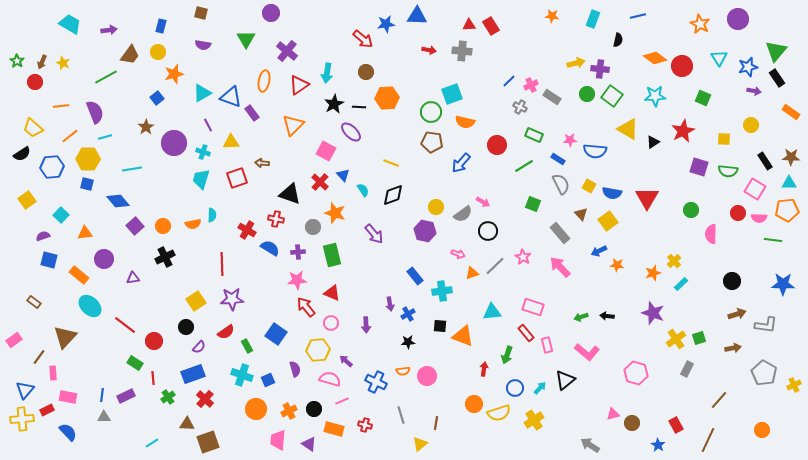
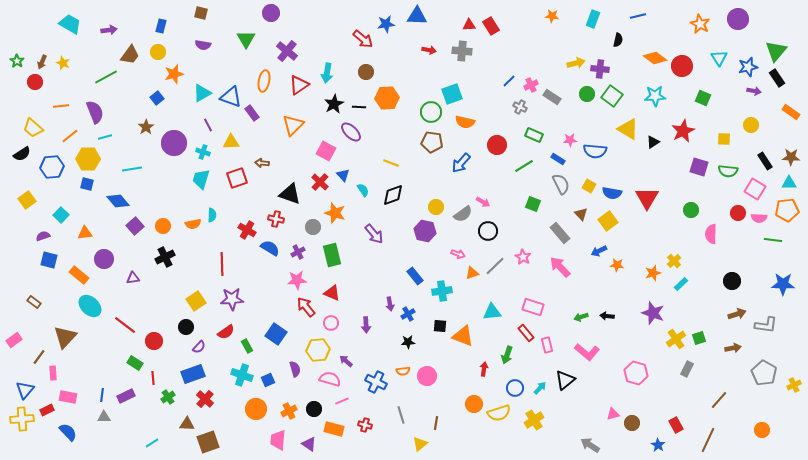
purple cross at (298, 252): rotated 24 degrees counterclockwise
